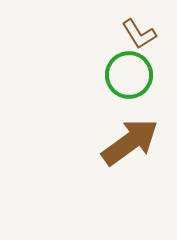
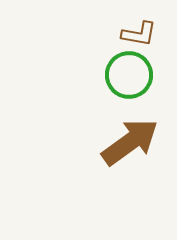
brown L-shape: rotated 48 degrees counterclockwise
